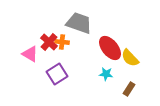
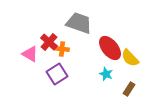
orange cross: moved 7 px down
cyan star: rotated 16 degrees clockwise
